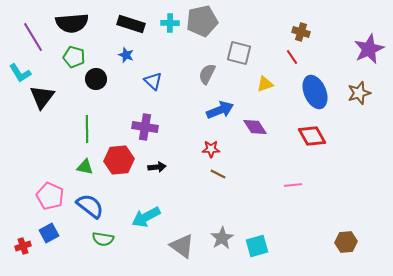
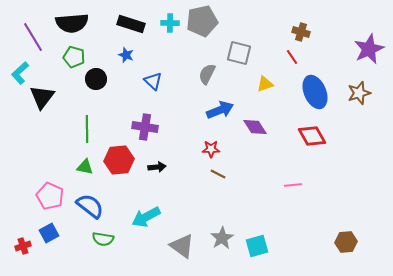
cyan L-shape: rotated 80 degrees clockwise
